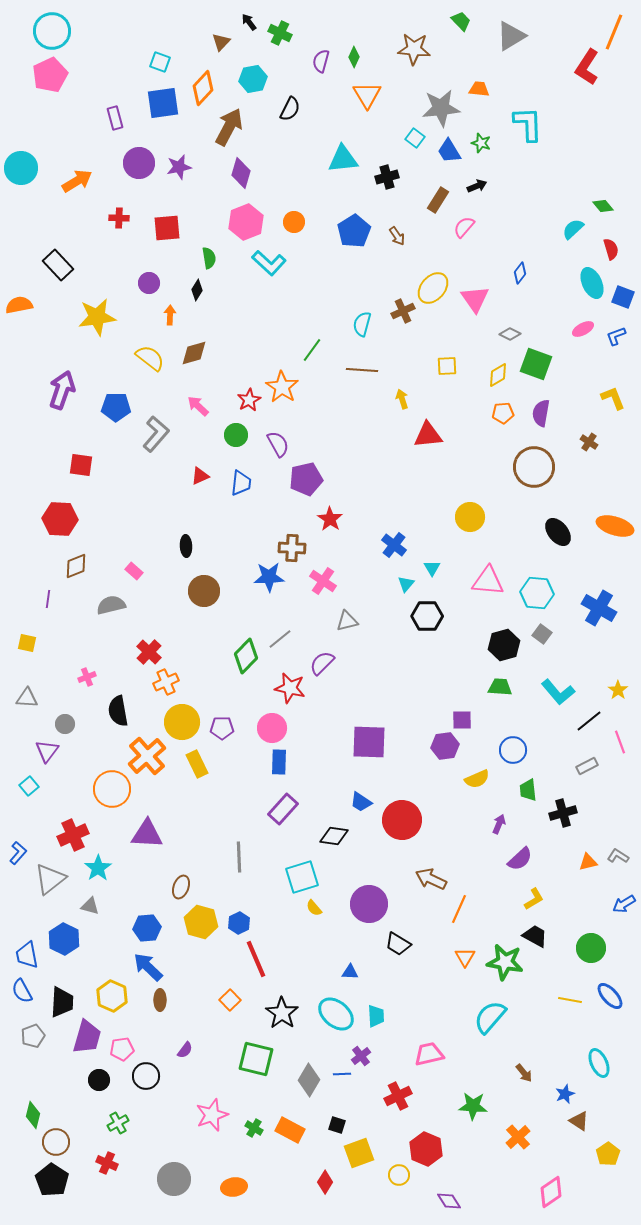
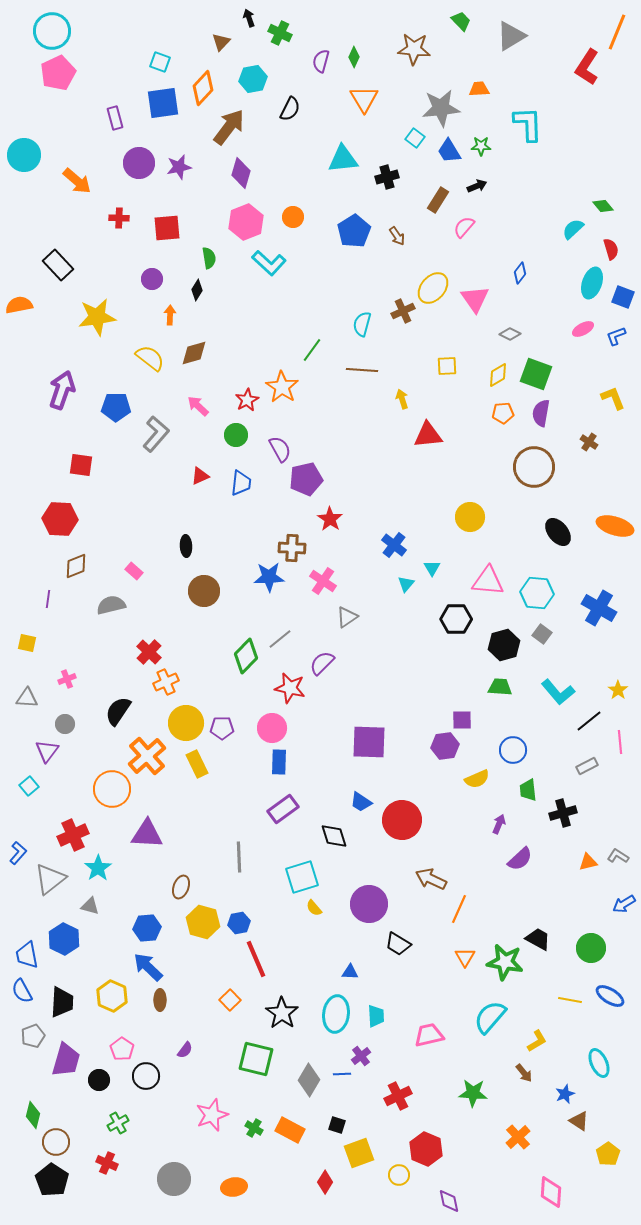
black arrow at (249, 22): moved 4 px up; rotated 18 degrees clockwise
orange line at (614, 32): moved 3 px right
pink pentagon at (50, 75): moved 8 px right, 2 px up
orange trapezoid at (479, 89): rotated 10 degrees counterclockwise
orange triangle at (367, 95): moved 3 px left, 4 px down
brown arrow at (229, 127): rotated 9 degrees clockwise
green star at (481, 143): moved 3 px down; rotated 18 degrees counterclockwise
cyan circle at (21, 168): moved 3 px right, 13 px up
orange arrow at (77, 181): rotated 72 degrees clockwise
orange circle at (294, 222): moved 1 px left, 5 px up
purple circle at (149, 283): moved 3 px right, 4 px up
cyan ellipse at (592, 283): rotated 44 degrees clockwise
green square at (536, 364): moved 10 px down
red star at (249, 400): moved 2 px left
purple semicircle at (278, 444): moved 2 px right, 5 px down
black hexagon at (427, 616): moved 29 px right, 3 px down
gray triangle at (347, 621): moved 4 px up; rotated 20 degrees counterclockwise
pink cross at (87, 677): moved 20 px left, 2 px down
black semicircle at (118, 711): rotated 44 degrees clockwise
yellow circle at (182, 722): moved 4 px right, 1 px down
pink line at (620, 742): rotated 15 degrees clockwise
purple rectangle at (283, 809): rotated 12 degrees clockwise
black diamond at (334, 836): rotated 64 degrees clockwise
yellow L-shape at (534, 899): moved 3 px right, 142 px down
yellow hexagon at (201, 922): moved 2 px right
blue hexagon at (239, 923): rotated 15 degrees clockwise
black trapezoid at (535, 936): moved 3 px right, 3 px down
blue ellipse at (610, 996): rotated 16 degrees counterclockwise
cyan ellipse at (336, 1014): rotated 57 degrees clockwise
purple trapezoid at (87, 1037): moved 21 px left, 23 px down
pink pentagon at (122, 1049): rotated 30 degrees counterclockwise
pink trapezoid at (429, 1054): moved 19 px up
green star at (473, 1106): moved 13 px up
pink diamond at (551, 1192): rotated 52 degrees counterclockwise
purple diamond at (449, 1201): rotated 20 degrees clockwise
